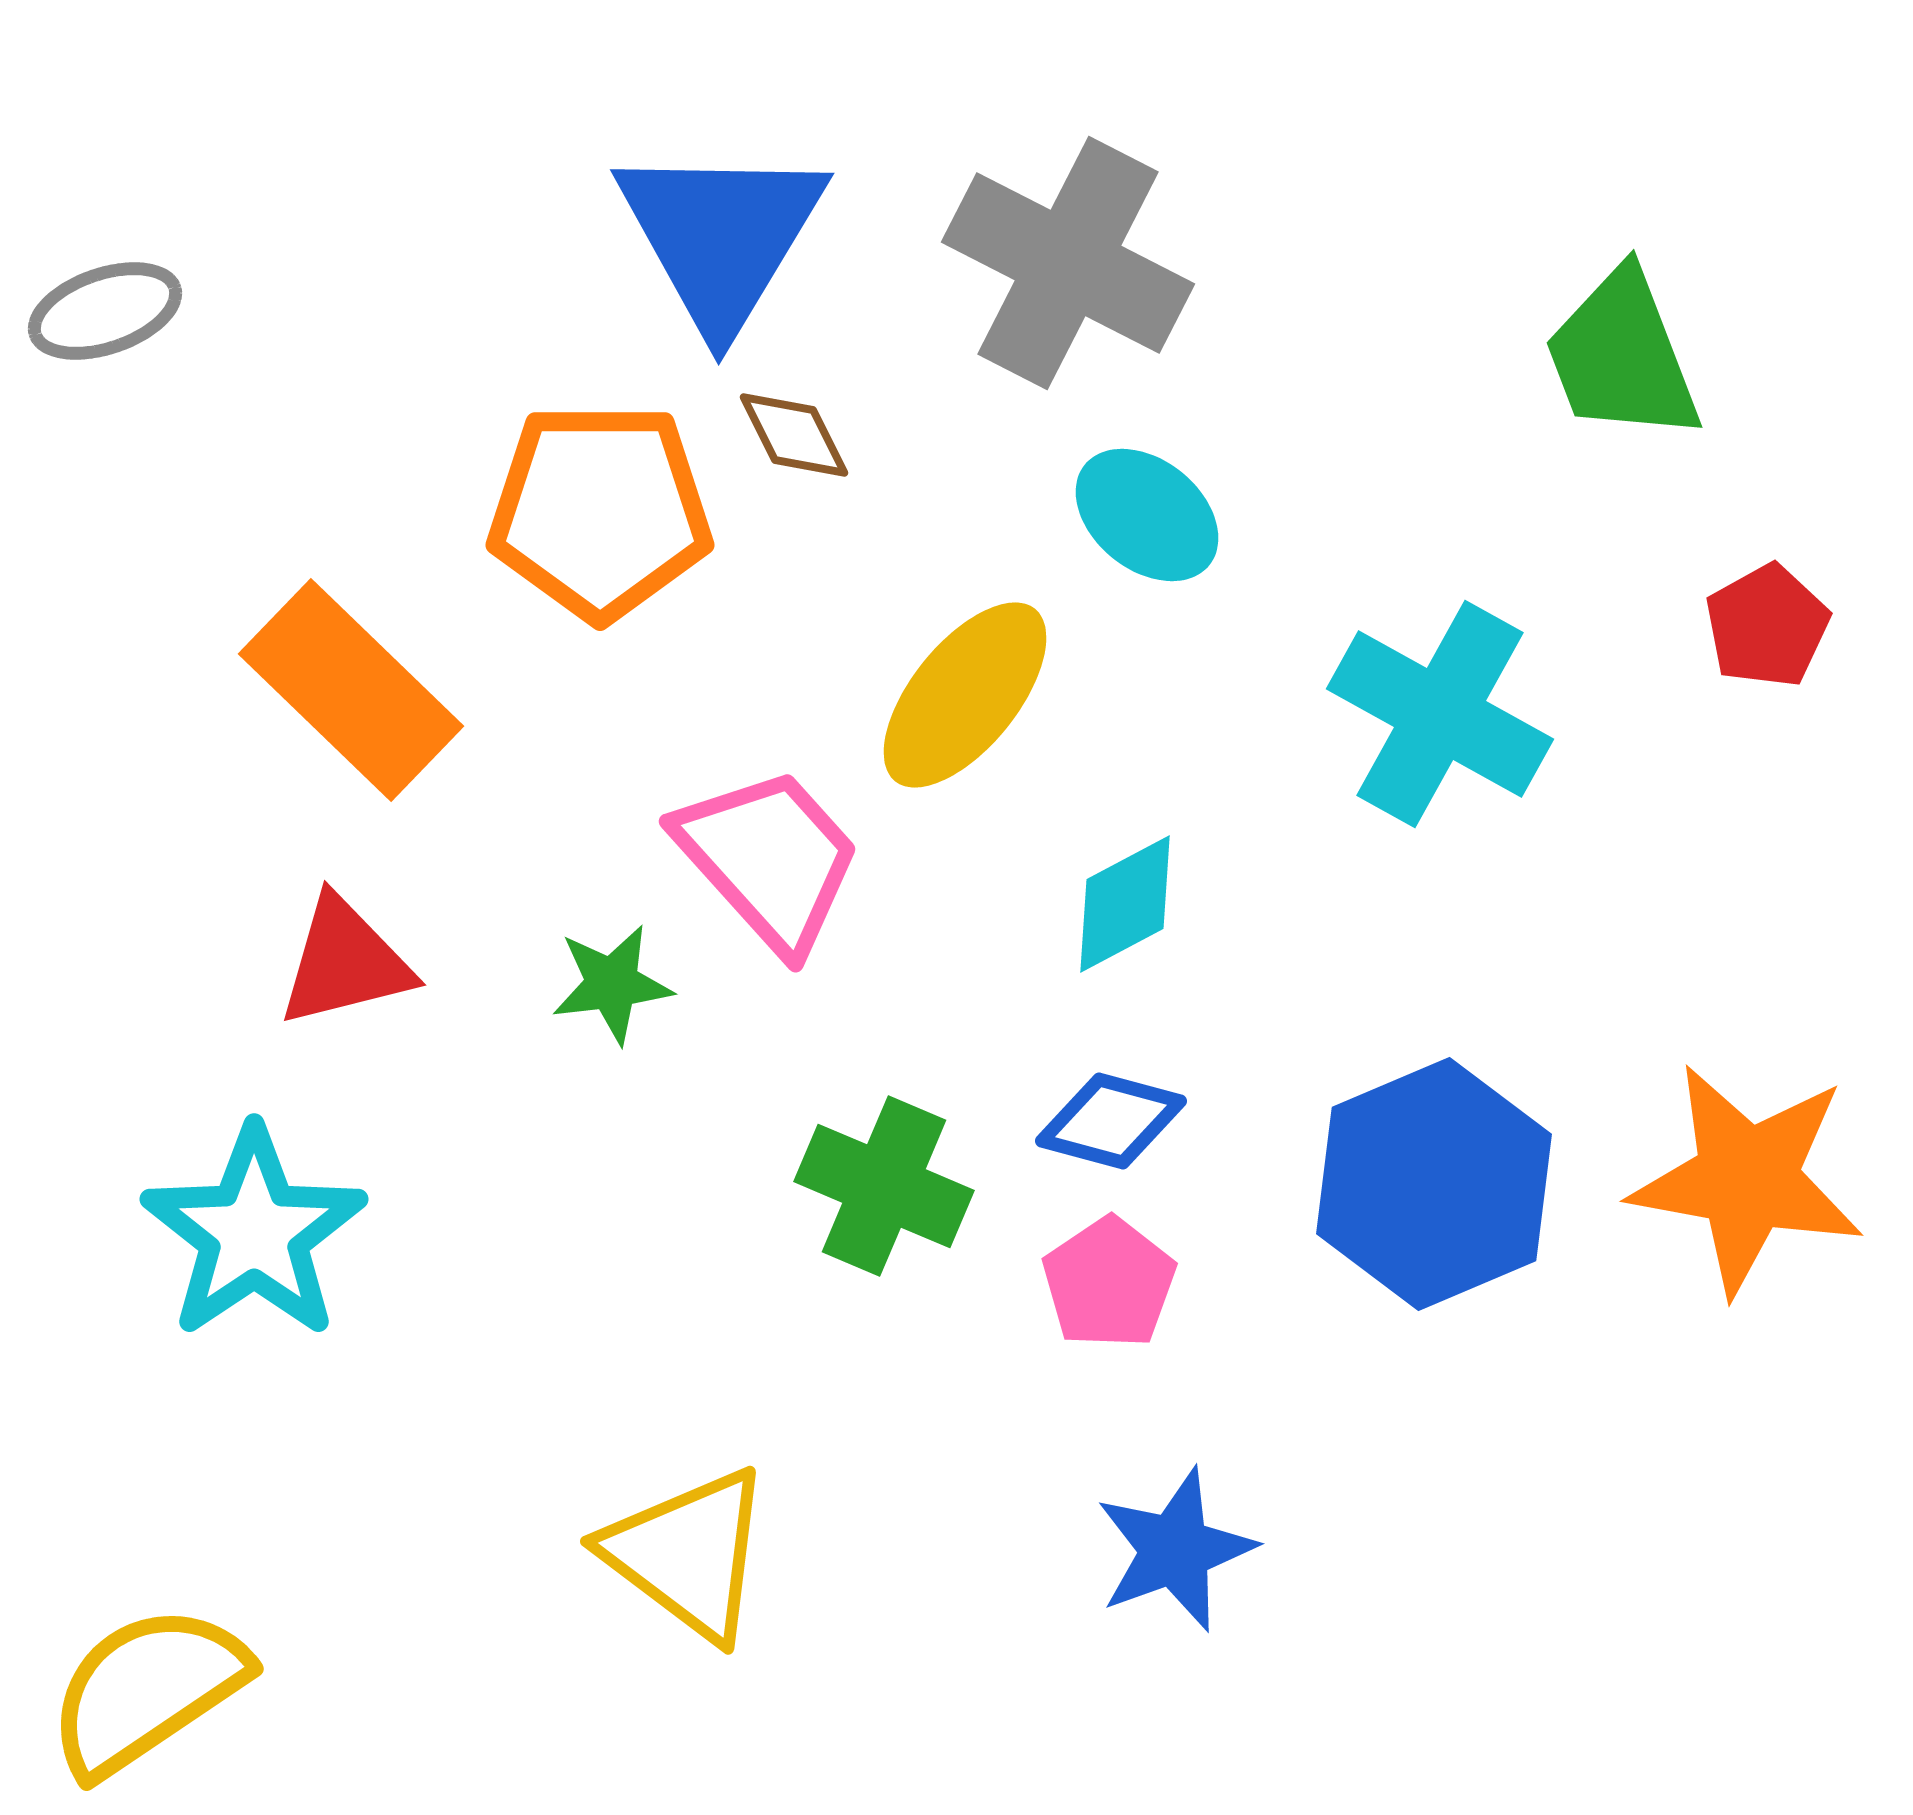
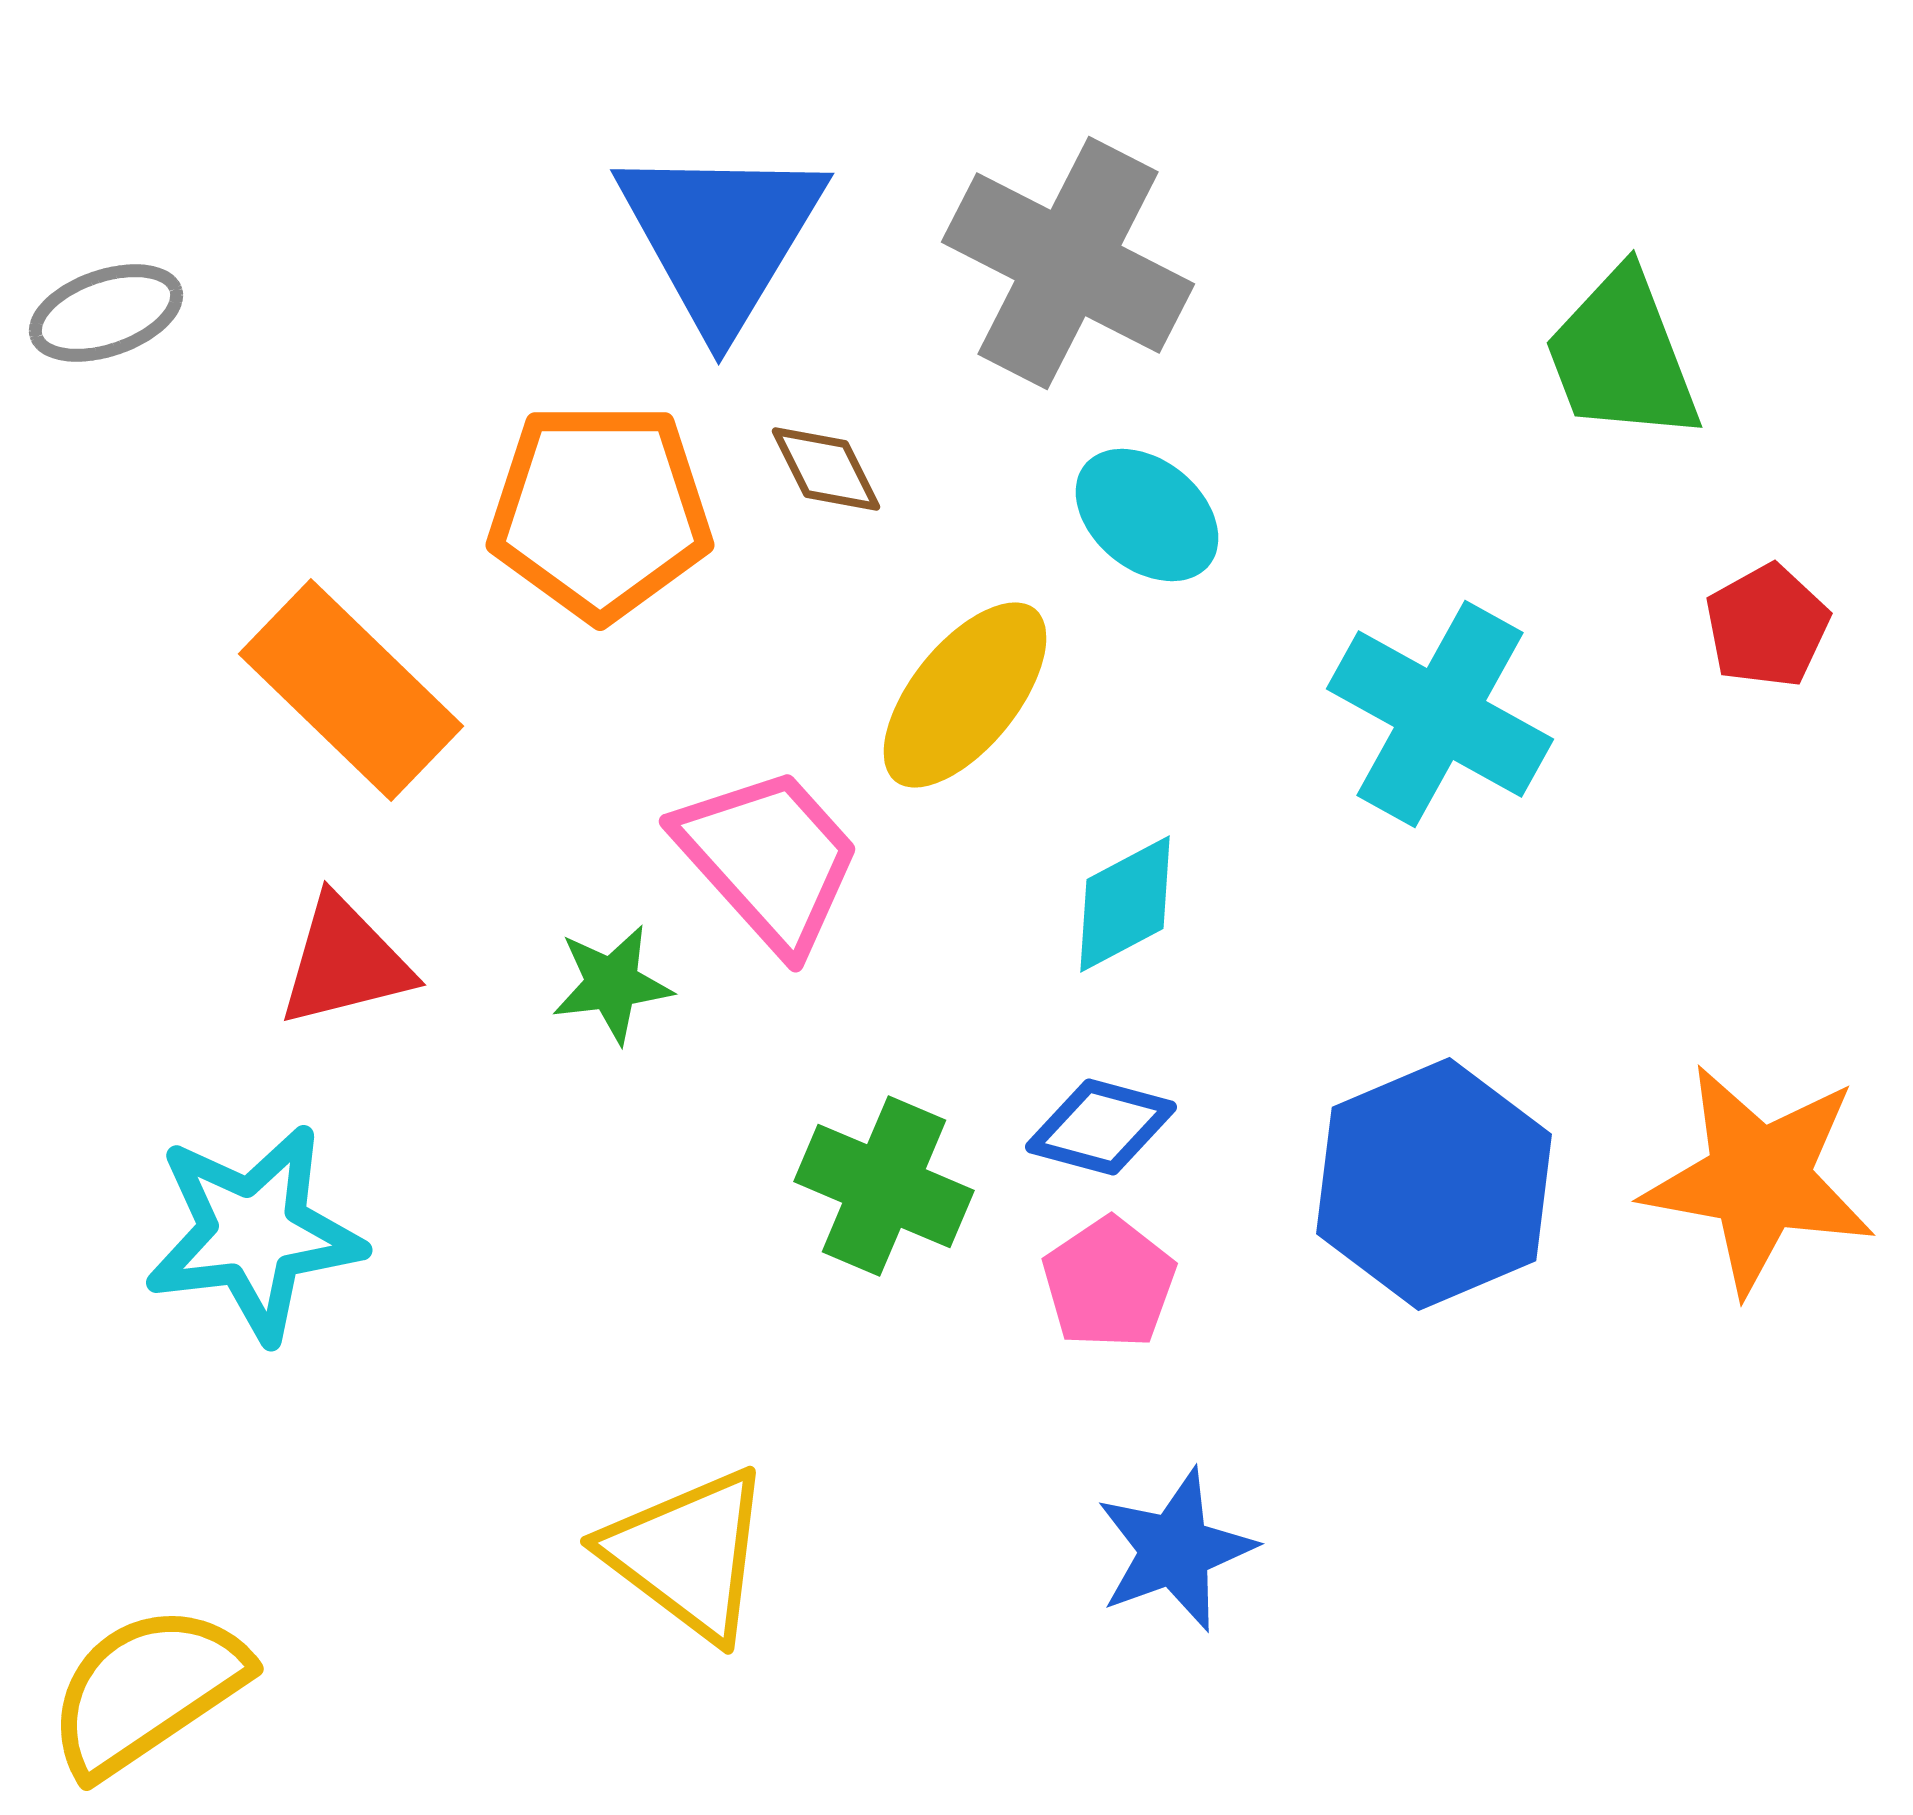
gray ellipse: moved 1 px right, 2 px down
brown diamond: moved 32 px right, 34 px down
blue diamond: moved 10 px left, 6 px down
orange star: moved 12 px right
cyan star: rotated 27 degrees clockwise
